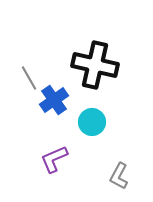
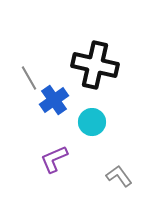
gray L-shape: rotated 116 degrees clockwise
